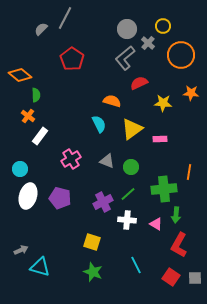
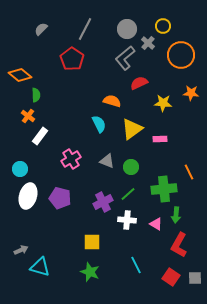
gray line: moved 20 px right, 11 px down
orange line: rotated 35 degrees counterclockwise
yellow square: rotated 18 degrees counterclockwise
green star: moved 3 px left
